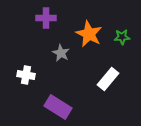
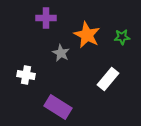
orange star: moved 2 px left, 1 px down
